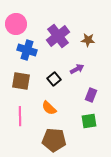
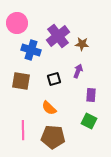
pink circle: moved 1 px right, 1 px up
brown star: moved 6 px left, 4 px down
blue cross: moved 4 px right
purple arrow: moved 1 px right, 2 px down; rotated 40 degrees counterclockwise
black square: rotated 24 degrees clockwise
purple rectangle: rotated 16 degrees counterclockwise
pink line: moved 3 px right, 14 px down
green square: rotated 35 degrees clockwise
brown pentagon: moved 1 px left, 3 px up
